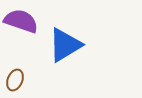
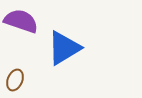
blue triangle: moved 1 px left, 3 px down
